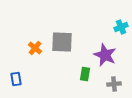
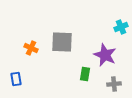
orange cross: moved 4 px left; rotated 16 degrees counterclockwise
